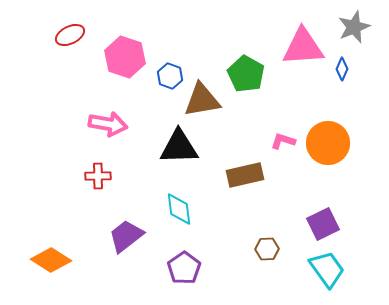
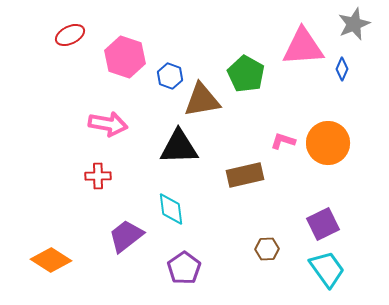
gray star: moved 3 px up
cyan diamond: moved 8 px left
